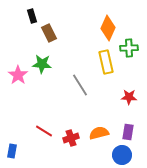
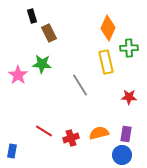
purple rectangle: moved 2 px left, 2 px down
